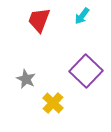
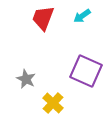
cyan arrow: rotated 18 degrees clockwise
red trapezoid: moved 4 px right, 2 px up
purple square: rotated 20 degrees counterclockwise
